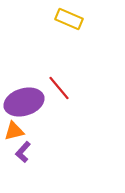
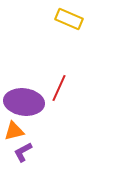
red line: rotated 64 degrees clockwise
purple ellipse: rotated 24 degrees clockwise
purple L-shape: rotated 20 degrees clockwise
